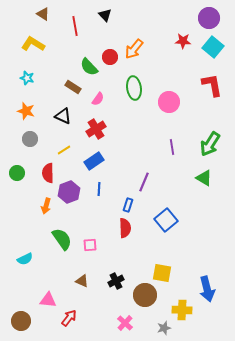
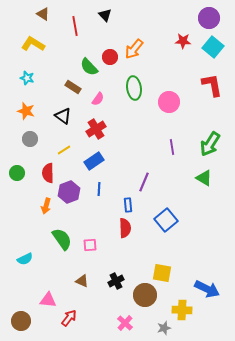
black triangle at (63, 116): rotated 12 degrees clockwise
blue rectangle at (128, 205): rotated 24 degrees counterclockwise
blue arrow at (207, 289): rotated 50 degrees counterclockwise
